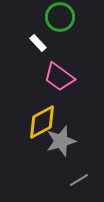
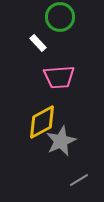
pink trapezoid: rotated 40 degrees counterclockwise
gray star: rotated 8 degrees counterclockwise
